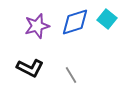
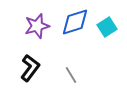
cyan square: moved 8 px down; rotated 18 degrees clockwise
black L-shape: rotated 80 degrees counterclockwise
